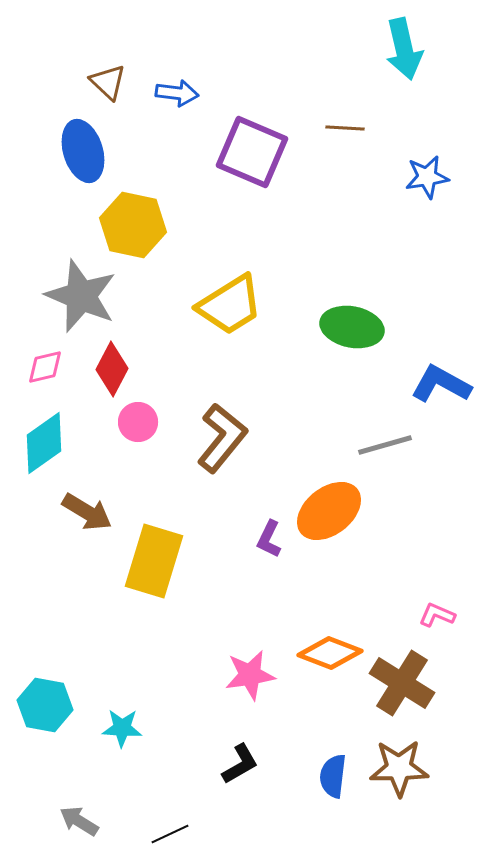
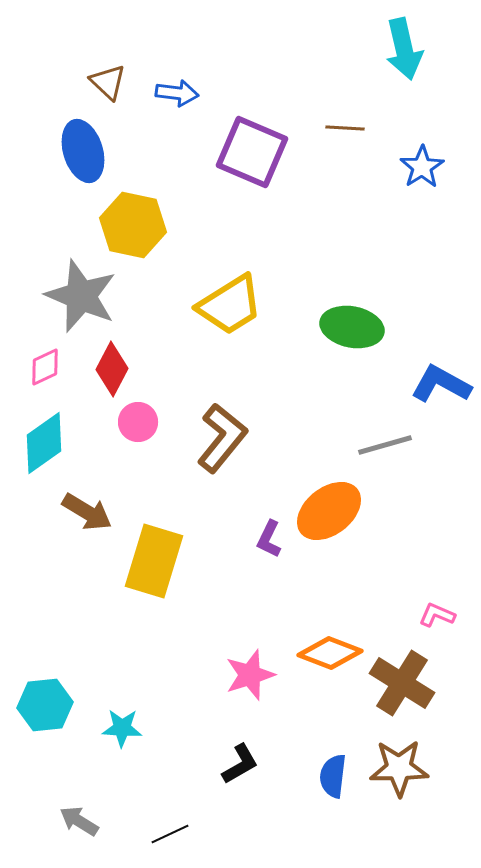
blue star: moved 5 px left, 10 px up; rotated 24 degrees counterclockwise
pink diamond: rotated 12 degrees counterclockwise
pink star: rotated 9 degrees counterclockwise
cyan hexagon: rotated 16 degrees counterclockwise
